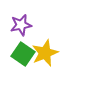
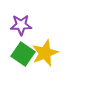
purple star: rotated 10 degrees clockwise
